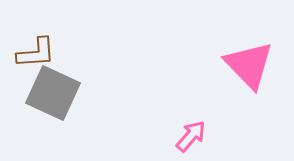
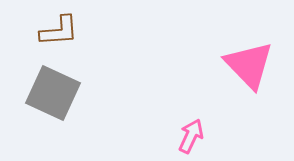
brown L-shape: moved 23 px right, 22 px up
pink arrow: rotated 16 degrees counterclockwise
